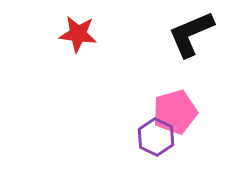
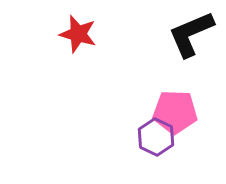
red star: rotated 9 degrees clockwise
pink pentagon: rotated 18 degrees clockwise
